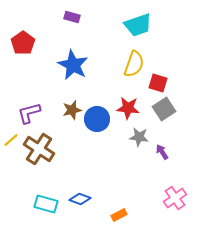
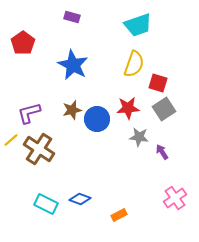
red star: rotated 10 degrees counterclockwise
cyan rectangle: rotated 10 degrees clockwise
